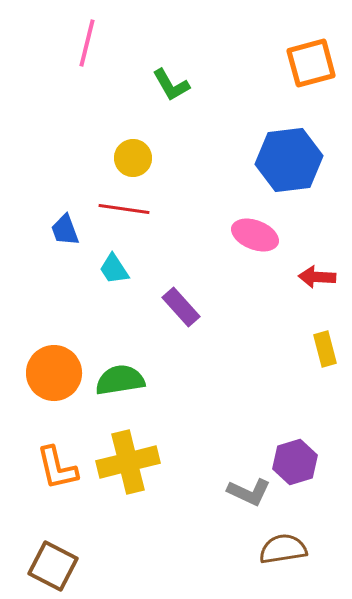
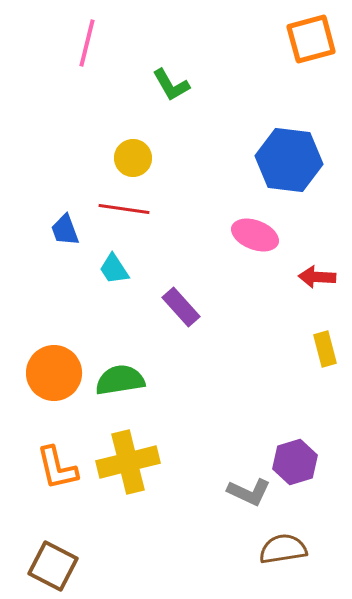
orange square: moved 24 px up
blue hexagon: rotated 14 degrees clockwise
